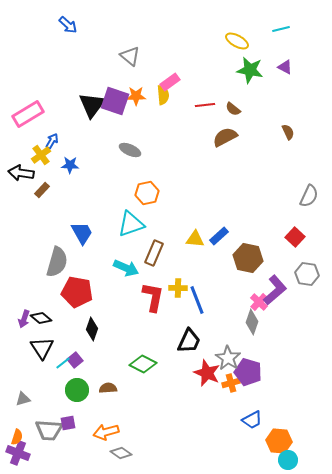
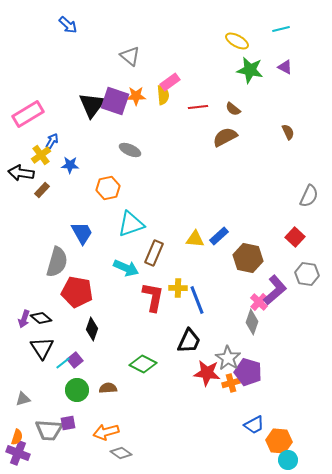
red line at (205, 105): moved 7 px left, 2 px down
orange hexagon at (147, 193): moved 39 px left, 5 px up
red star at (207, 373): rotated 16 degrees counterclockwise
blue trapezoid at (252, 420): moved 2 px right, 5 px down
